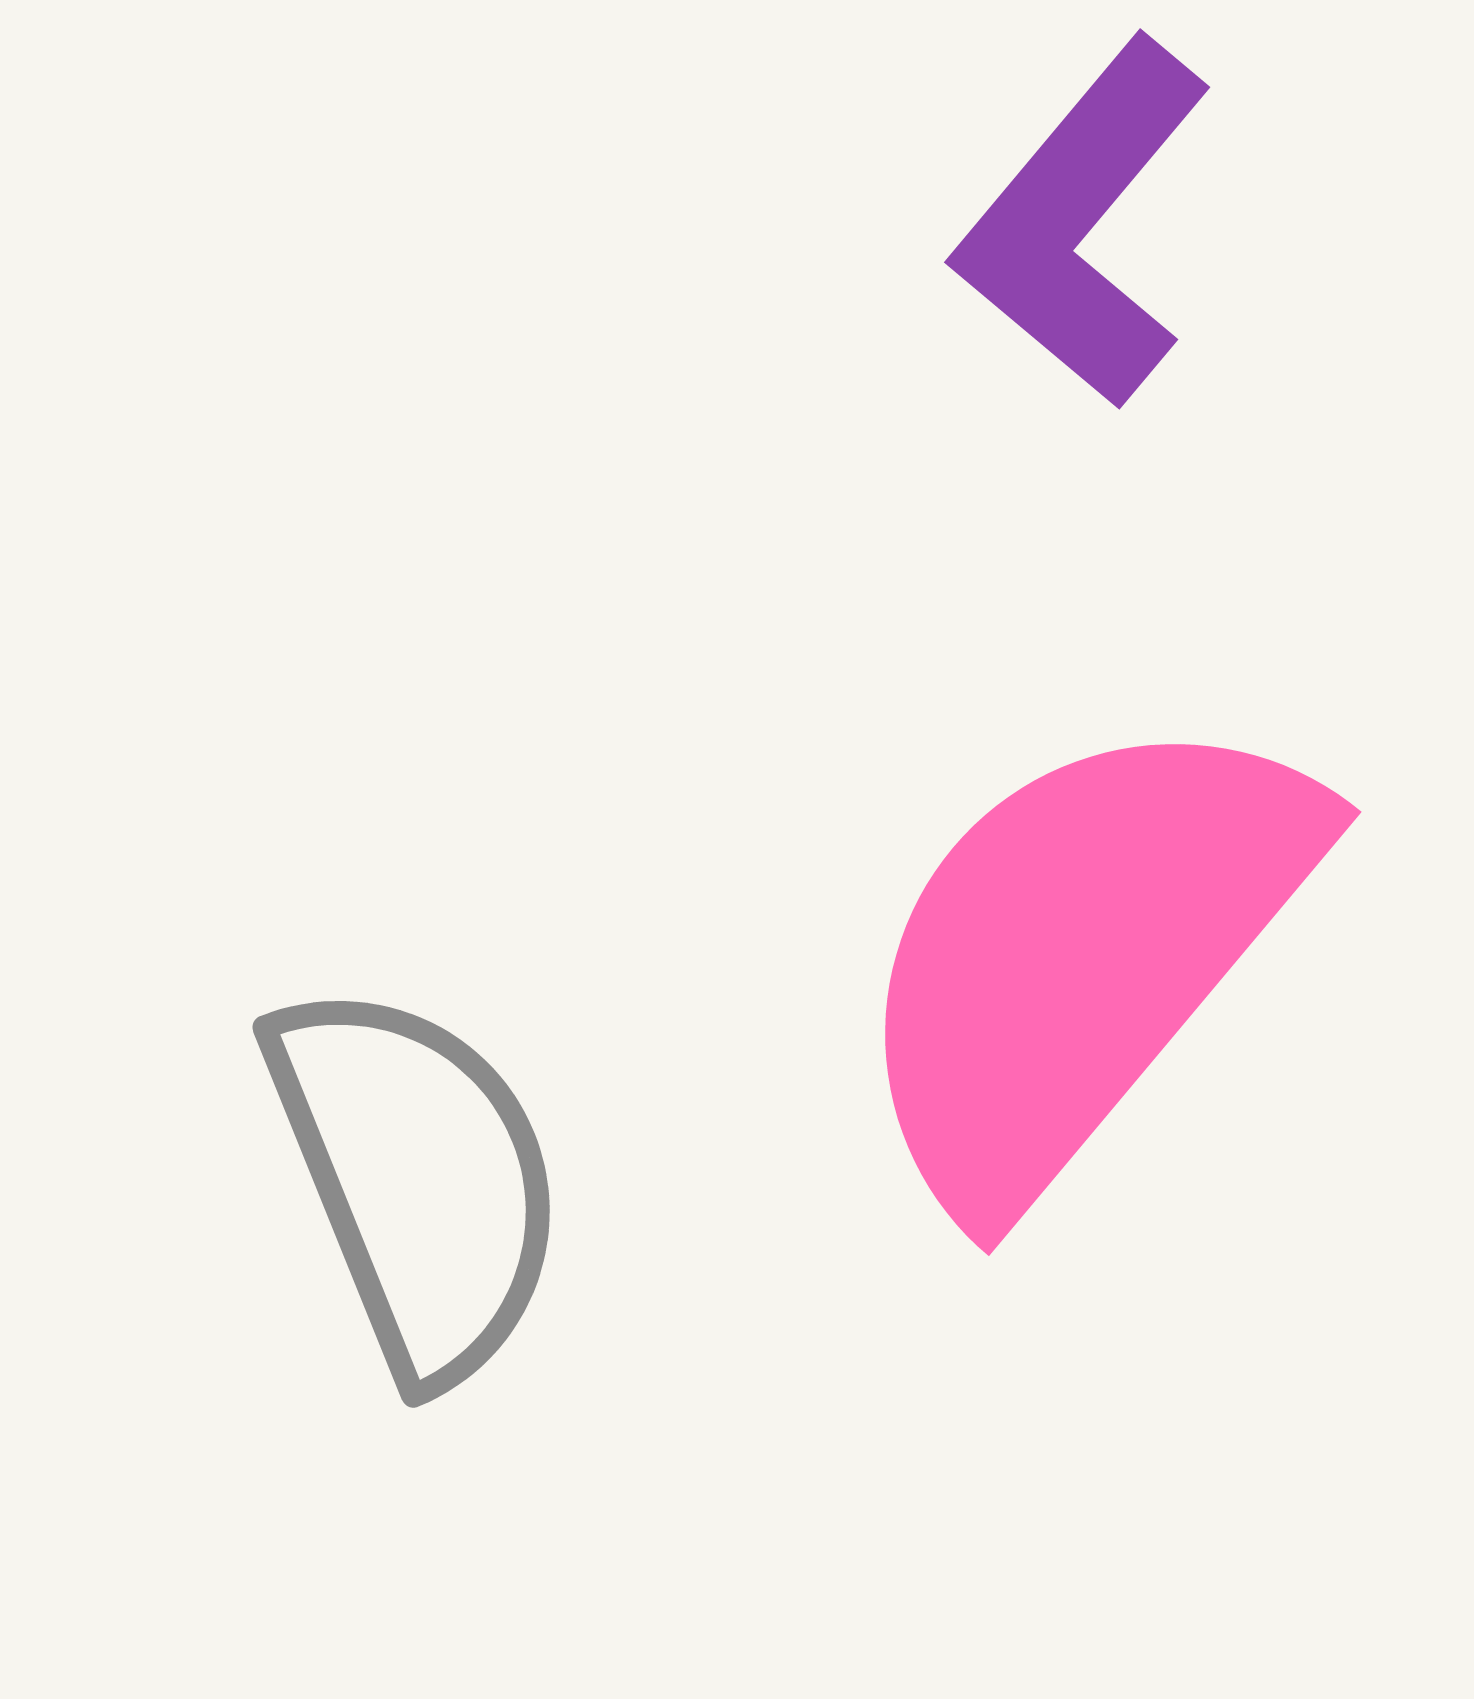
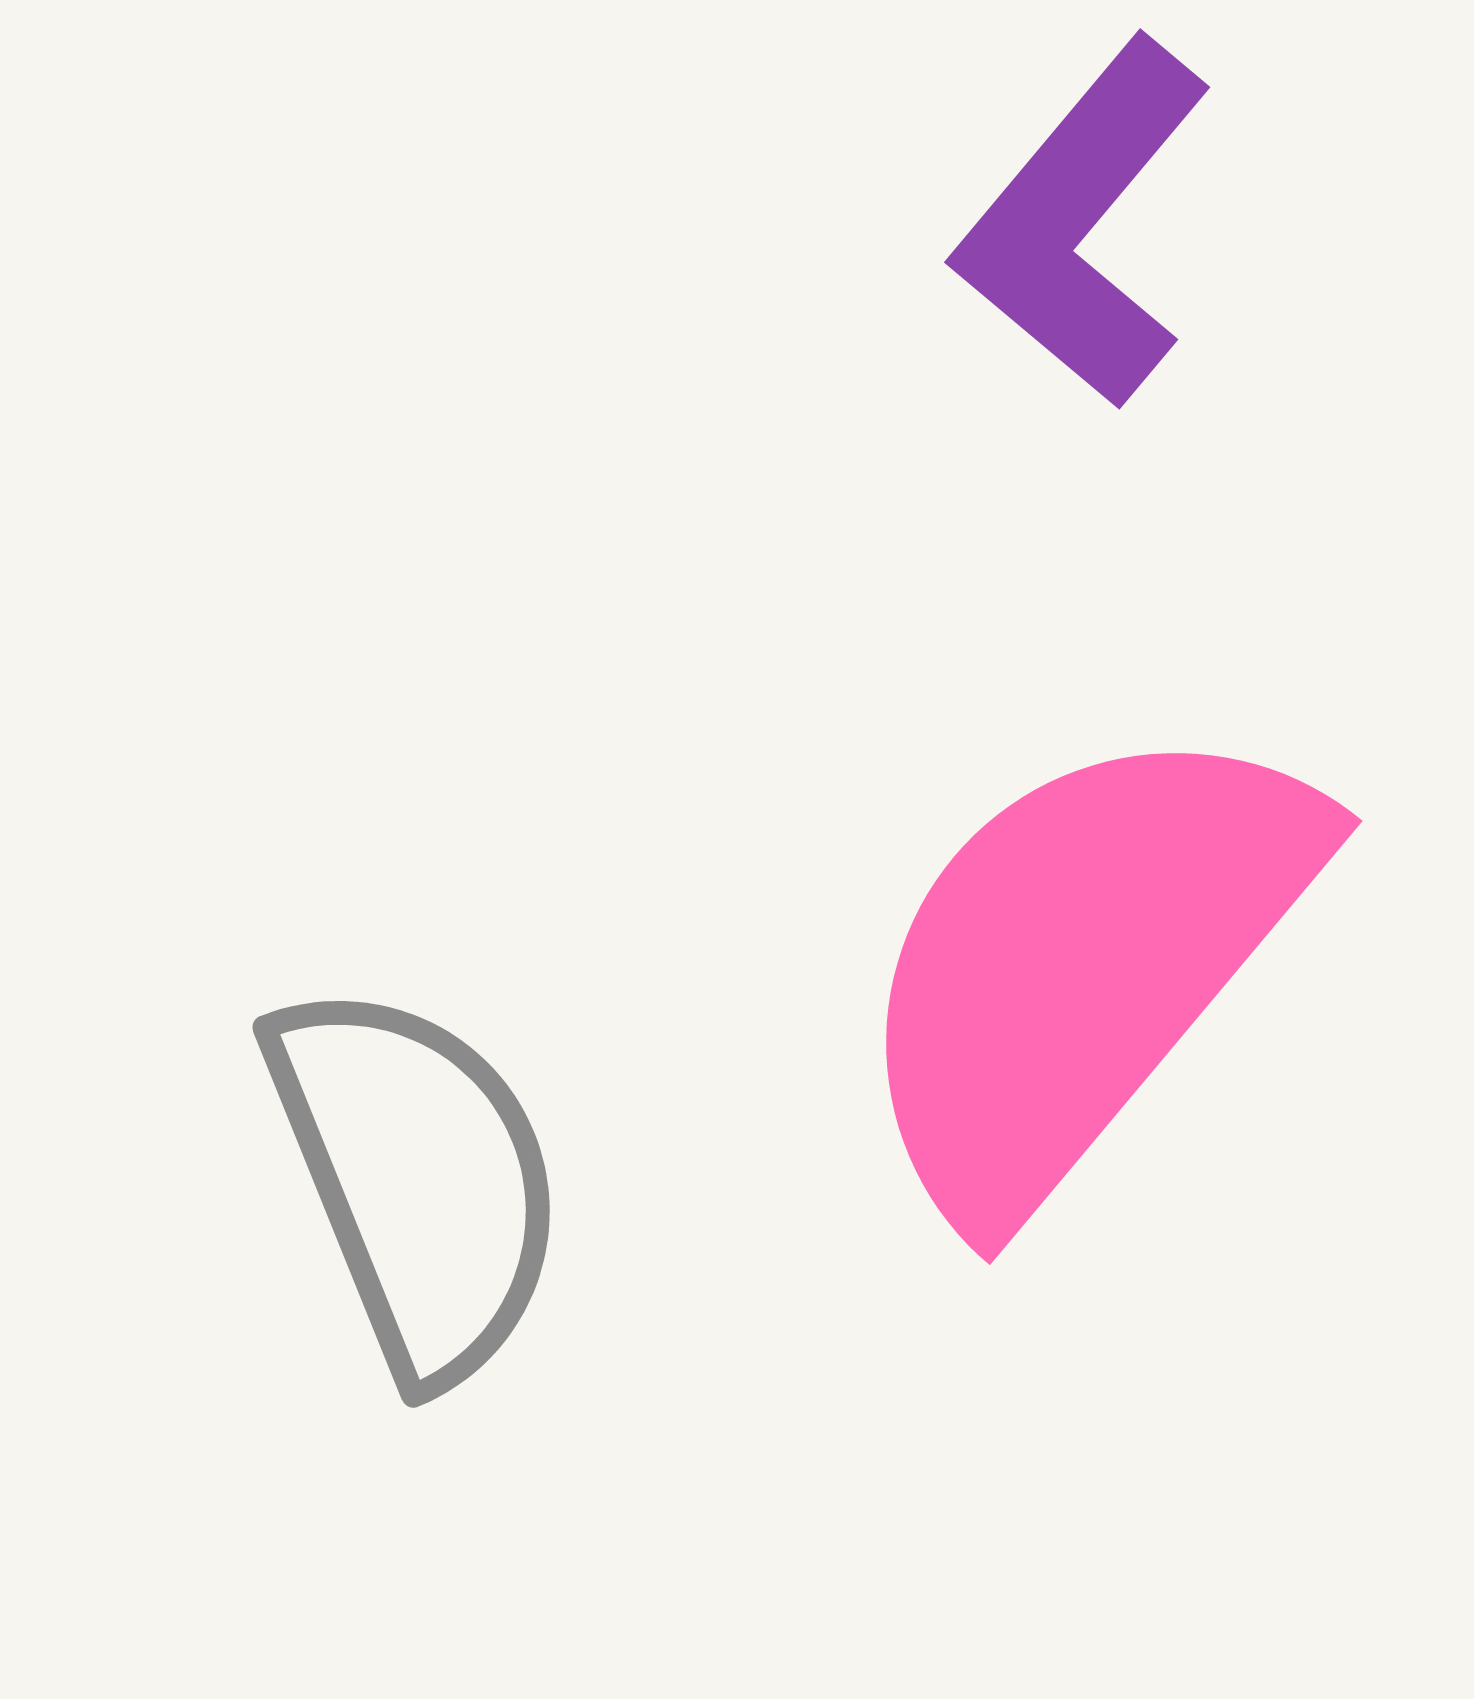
pink semicircle: moved 1 px right, 9 px down
